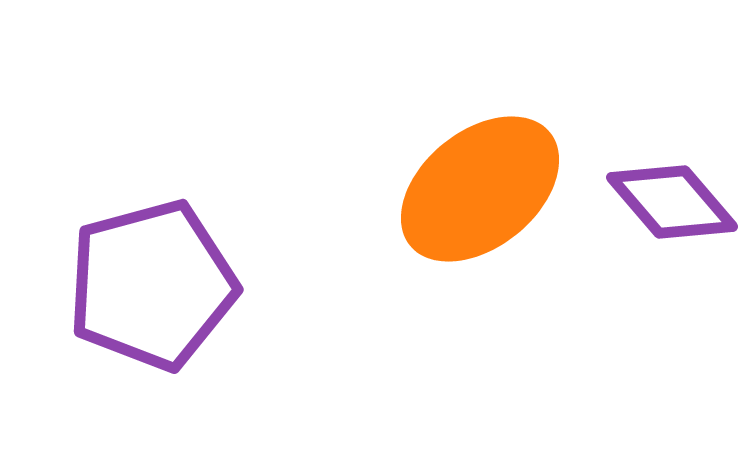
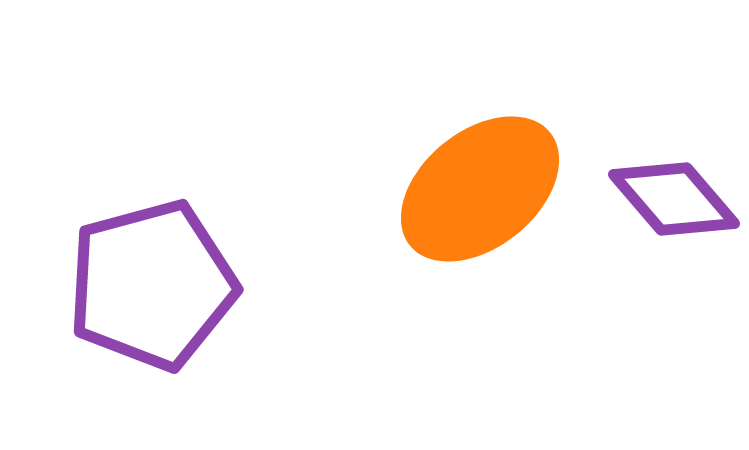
purple diamond: moved 2 px right, 3 px up
